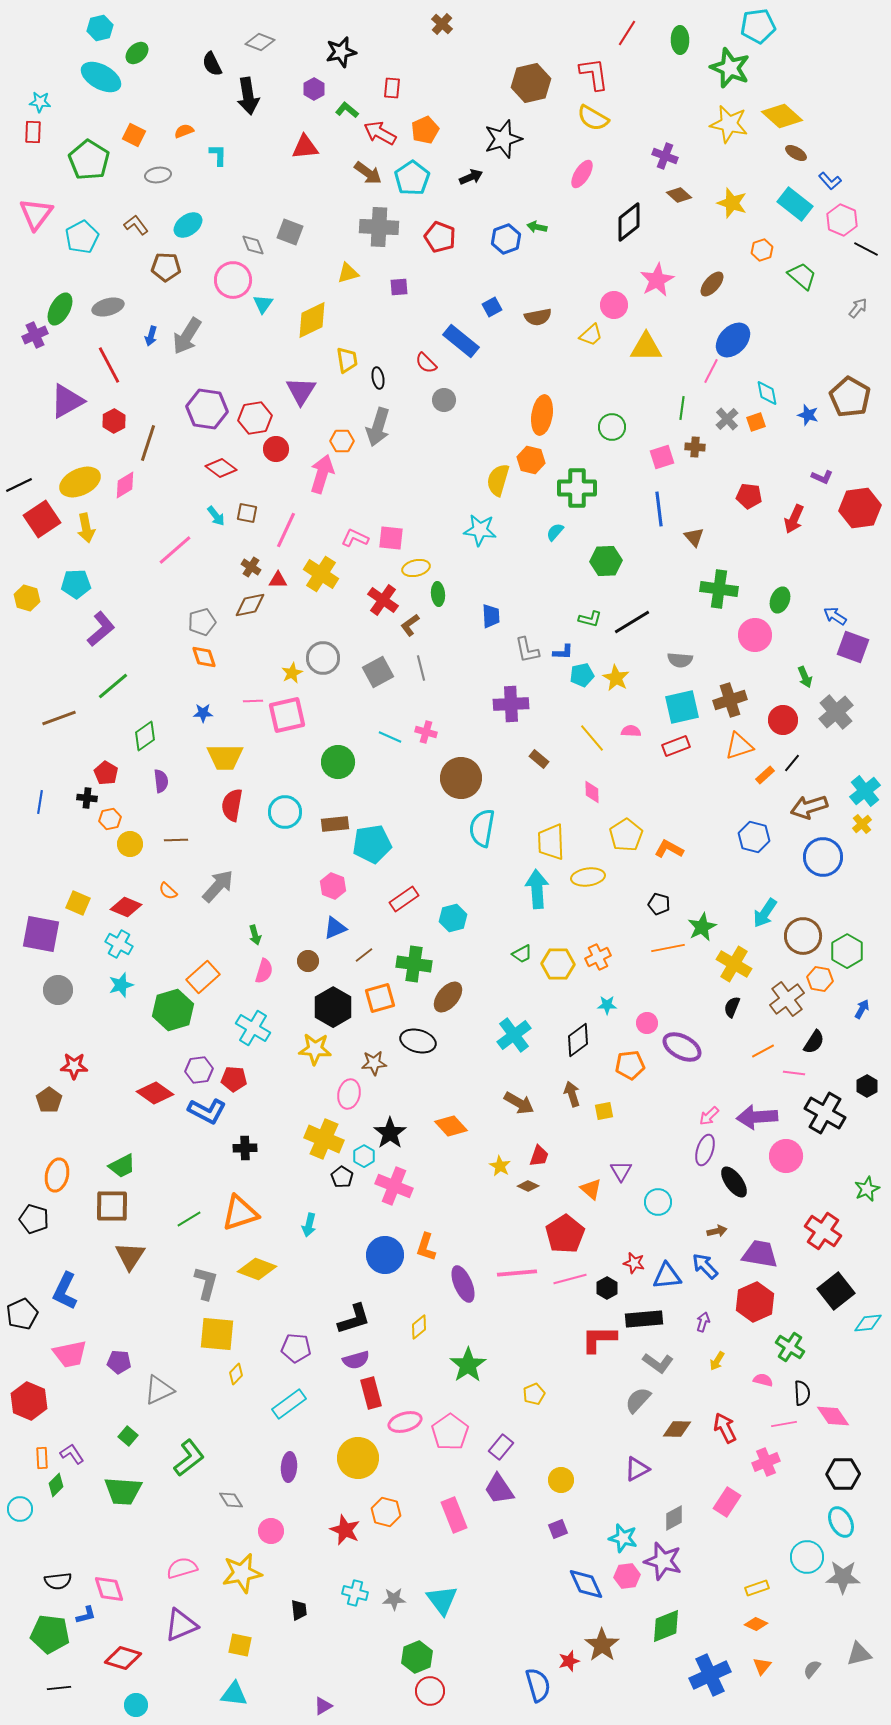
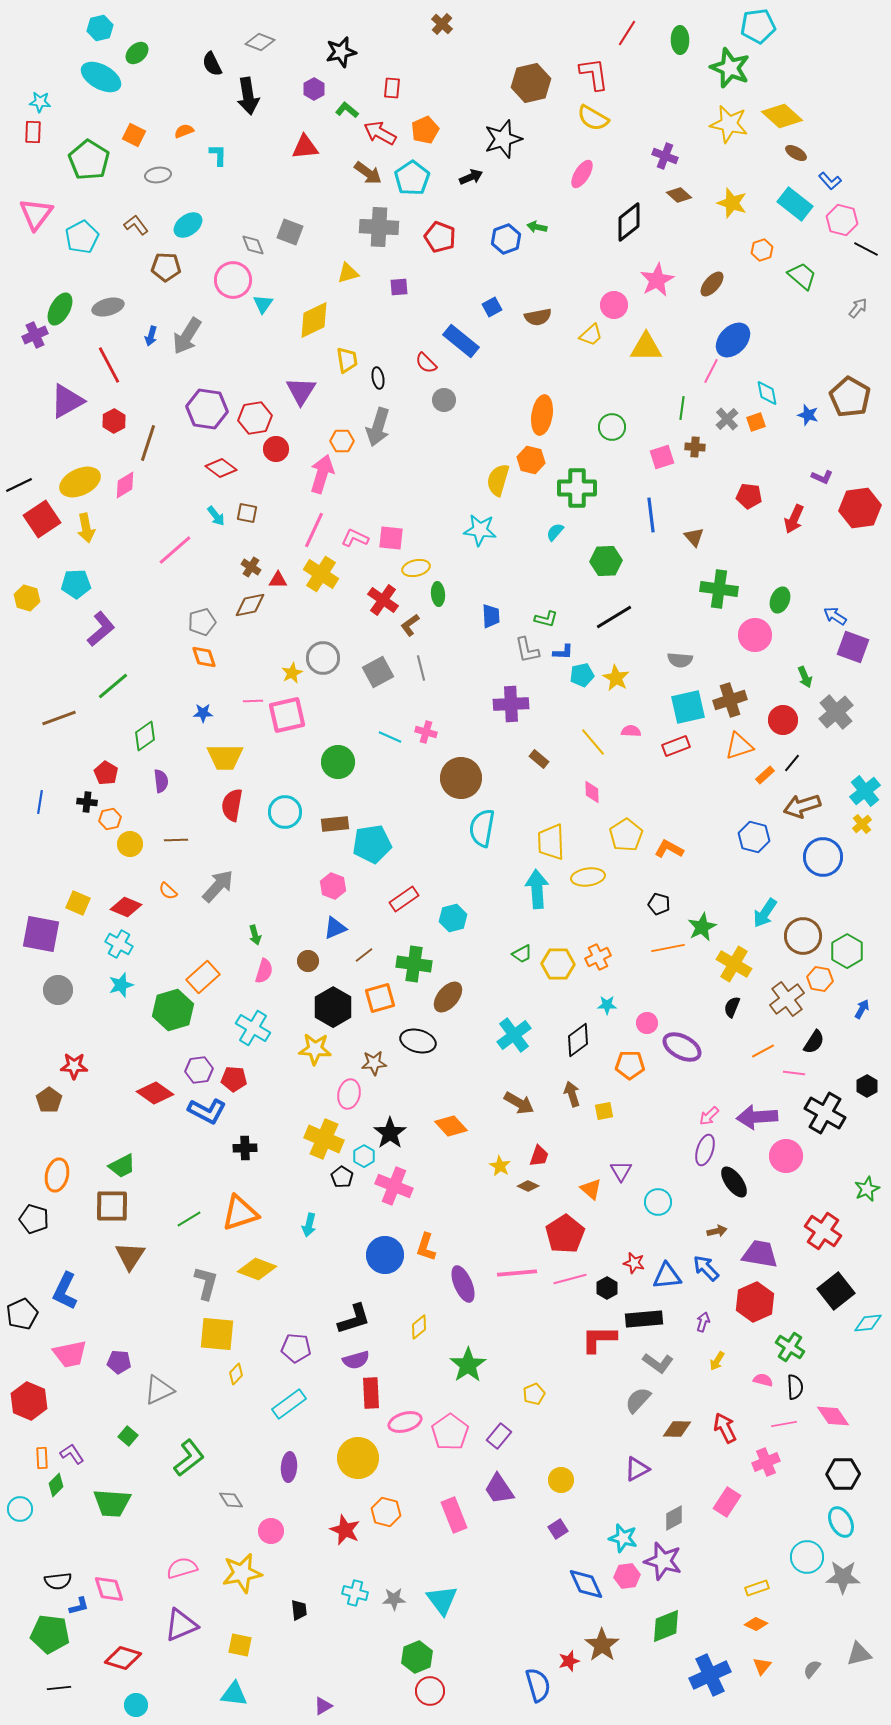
pink hexagon at (842, 220): rotated 8 degrees counterclockwise
yellow diamond at (312, 320): moved 2 px right
blue line at (659, 509): moved 8 px left, 6 px down
pink line at (286, 530): moved 28 px right
green L-shape at (590, 619): moved 44 px left
black line at (632, 622): moved 18 px left, 5 px up
cyan square at (682, 707): moved 6 px right
yellow line at (592, 738): moved 1 px right, 4 px down
black cross at (87, 798): moved 4 px down
brown arrow at (809, 807): moved 7 px left, 1 px up
orange pentagon at (630, 1065): rotated 8 degrees clockwise
blue arrow at (705, 1266): moved 1 px right, 2 px down
red rectangle at (371, 1393): rotated 12 degrees clockwise
black semicircle at (802, 1393): moved 7 px left, 6 px up
purple rectangle at (501, 1447): moved 2 px left, 11 px up
green trapezoid at (123, 1491): moved 11 px left, 12 px down
purple square at (558, 1529): rotated 12 degrees counterclockwise
blue L-shape at (86, 1615): moved 7 px left, 9 px up
